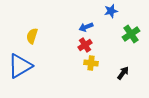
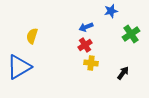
blue triangle: moved 1 px left, 1 px down
